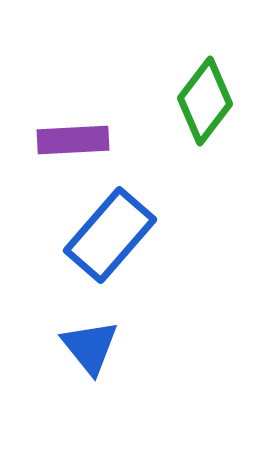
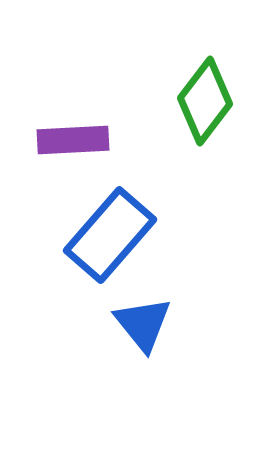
blue triangle: moved 53 px right, 23 px up
